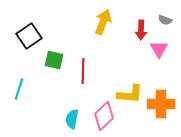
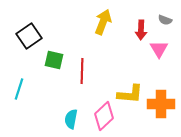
red line: moved 1 px left
cyan semicircle: moved 1 px left
